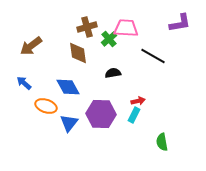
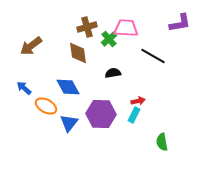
blue arrow: moved 5 px down
orange ellipse: rotated 10 degrees clockwise
